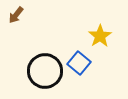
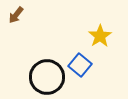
blue square: moved 1 px right, 2 px down
black circle: moved 2 px right, 6 px down
